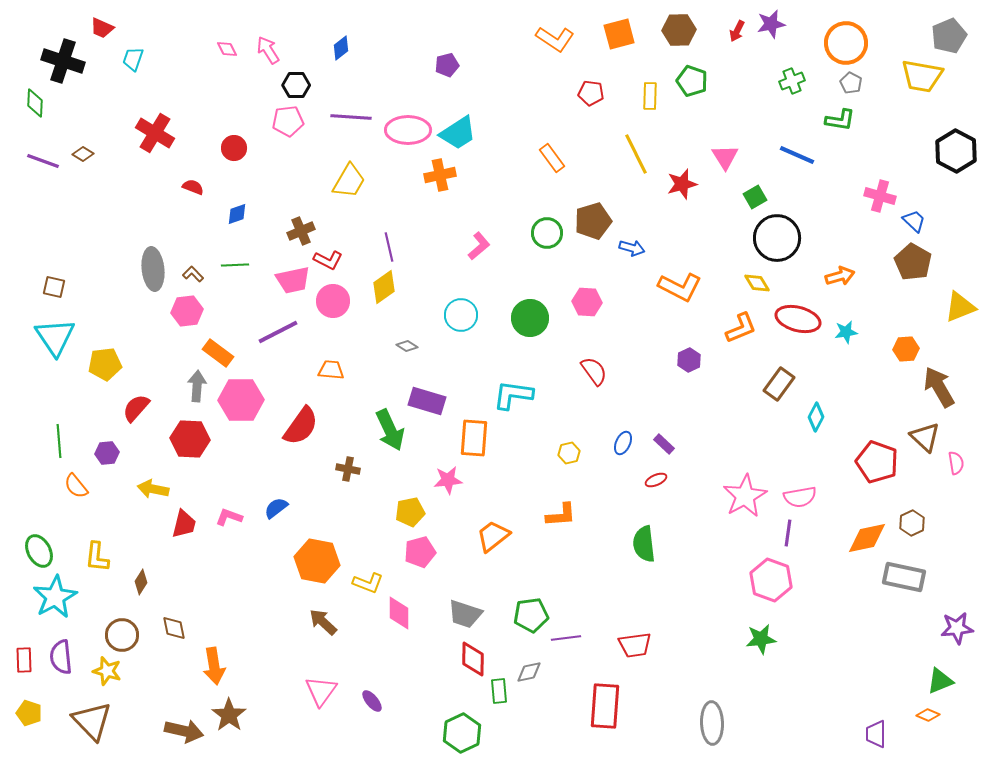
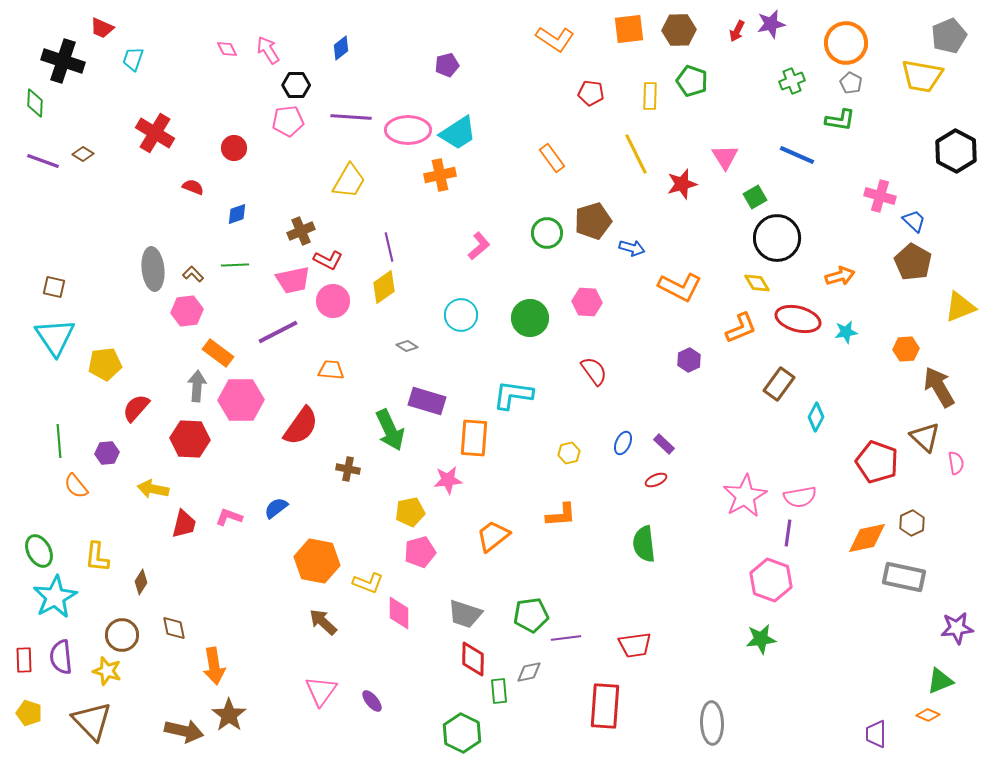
orange square at (619, 34): moved 10 px right, 5 px up; rotated 8 degrees clockwise
green hexagon at (462, 733): rotated 9 degrees counterclockwise
